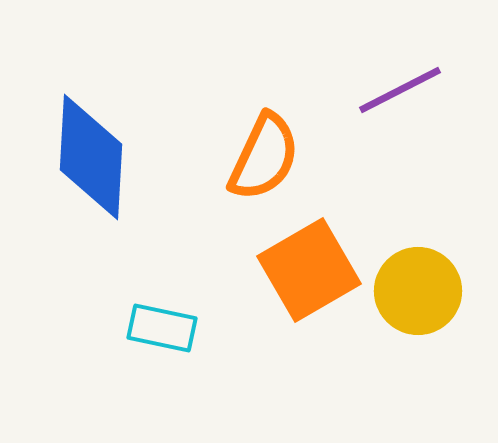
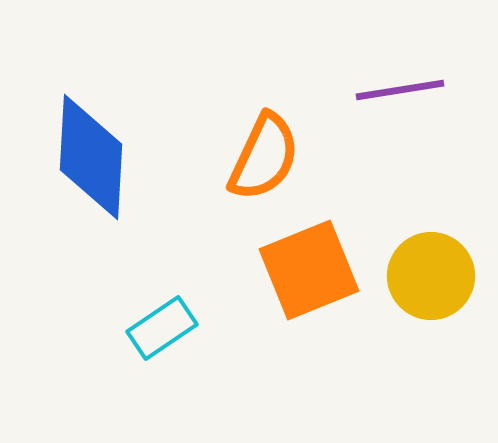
purple line: rotated 18 degrees clockwise
orange square: rotated 8 degrees clockwise
yellow circle: moved 13 px right, 15 px up
cyan rectangle: rotated 46 degrees counterclockwise
